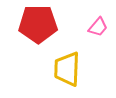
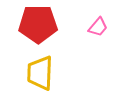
yellow trapezoid: moved 27 px left, 4 px down
